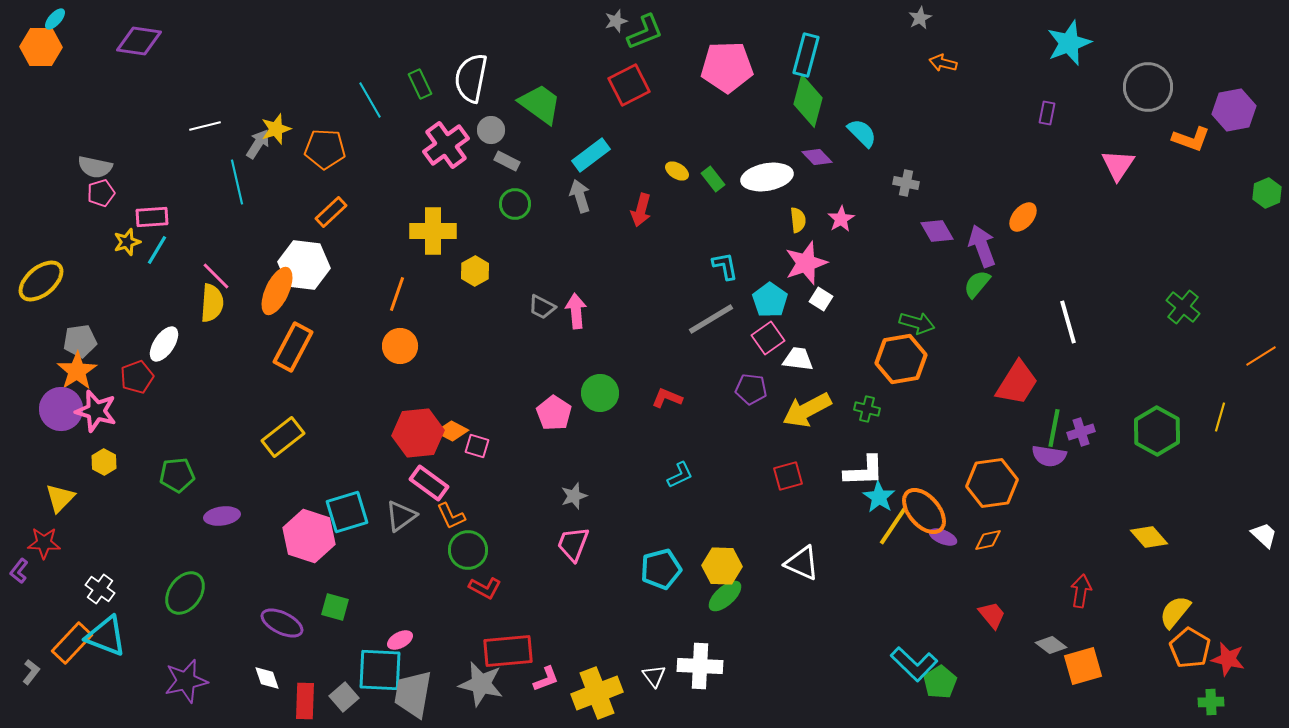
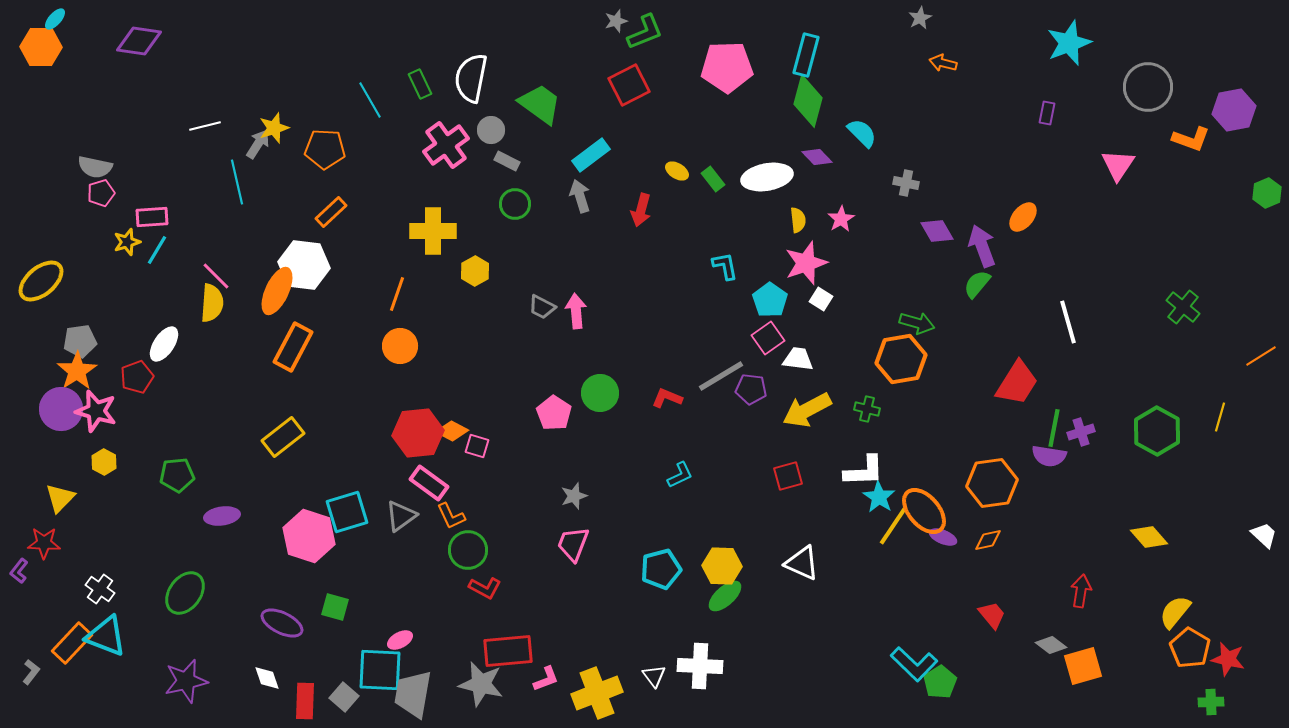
yellow star at (276, 129): moved 2 px left, 1 px up
gray line at (711, 319): moved 10 px right, 57 px down
gray square at (344, 697): rotated 8 degrees counterclockwise
